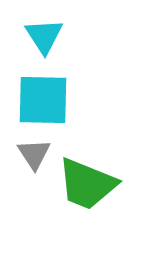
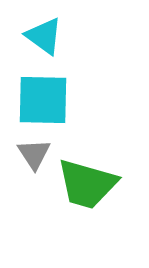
cyan triangle: rotated 21 degrees counterclockwise
green trapezoid: rotated 6 degrees counterclockwise
